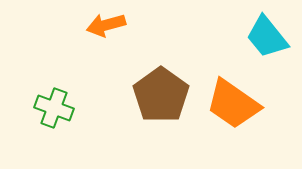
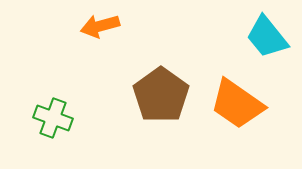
orange arrow: moved 6 px left, 1 px down
orange trapezoid: moved 4 px right
green cross: moved 1 px left, 10 px down
